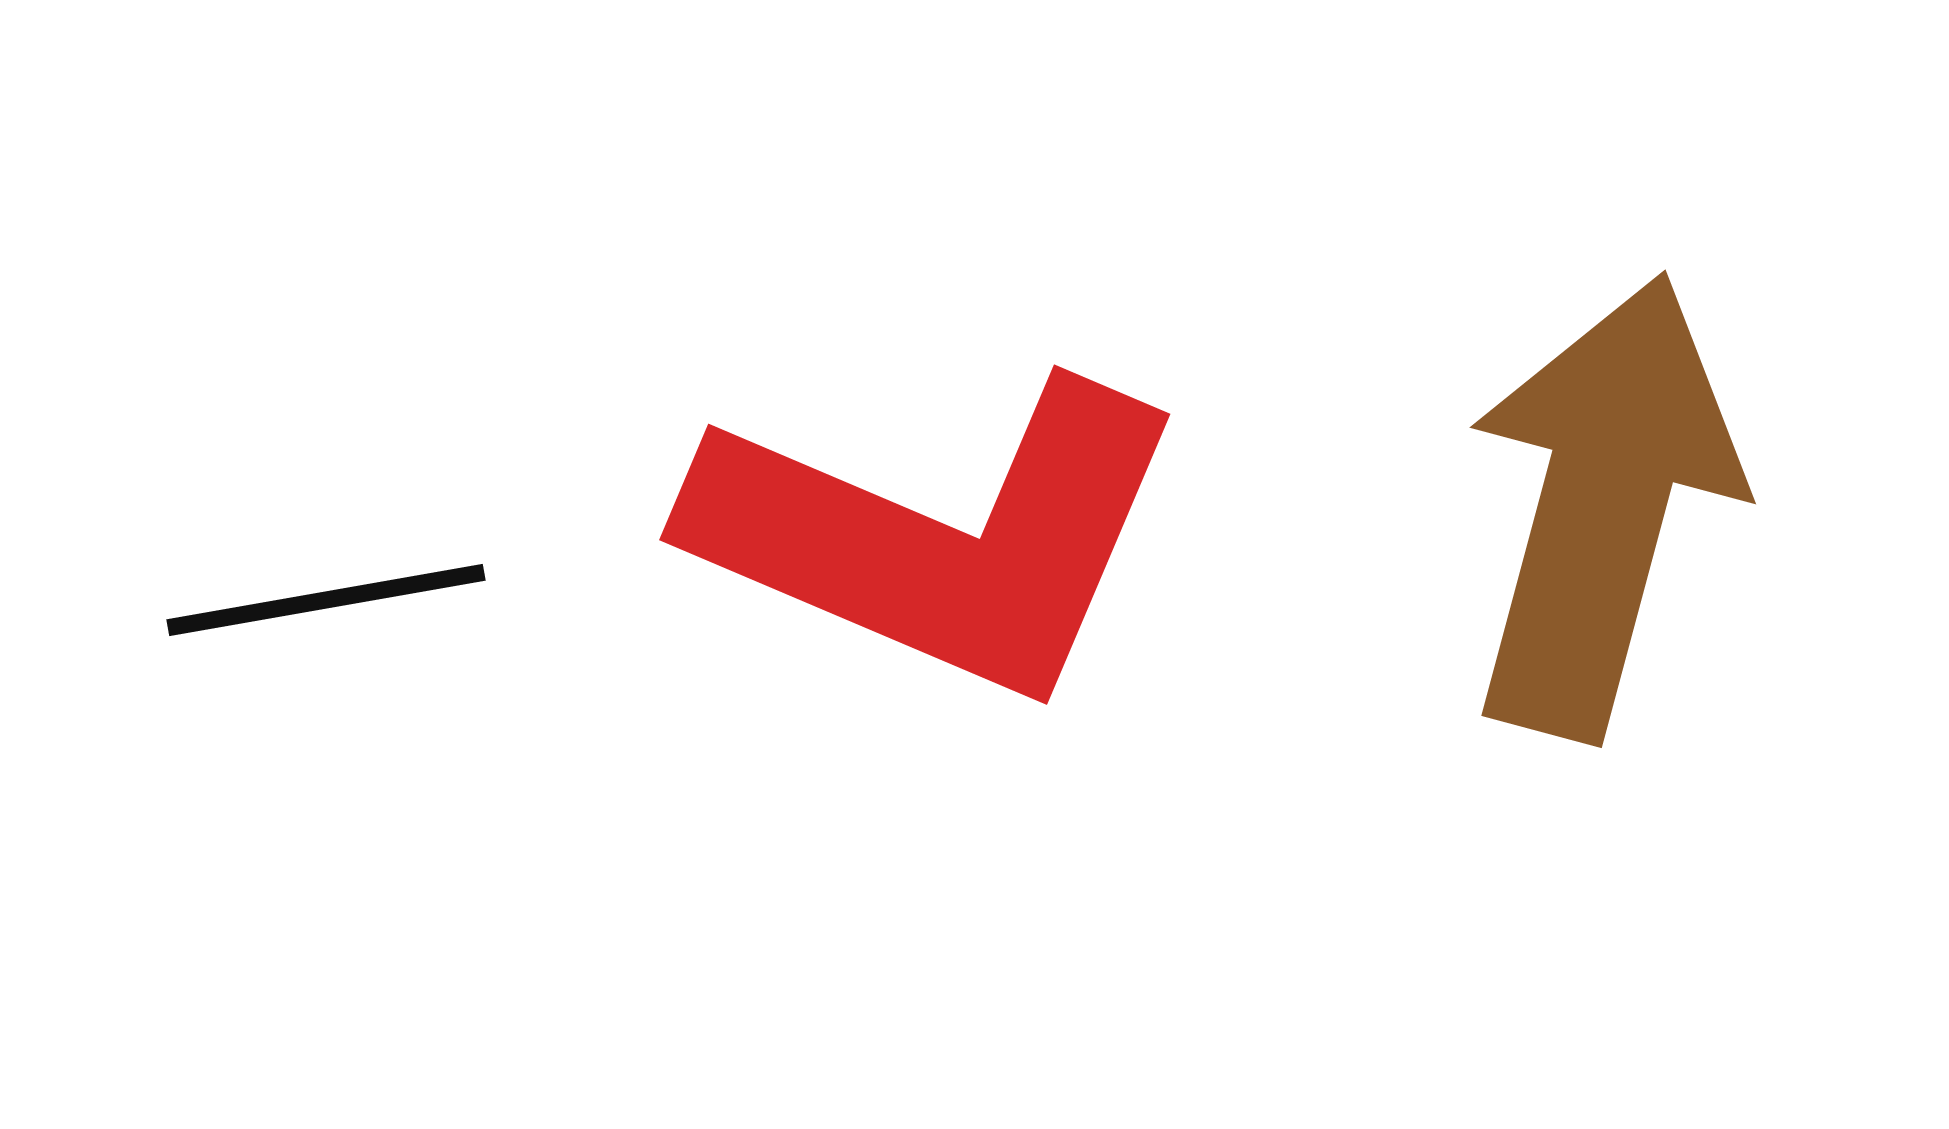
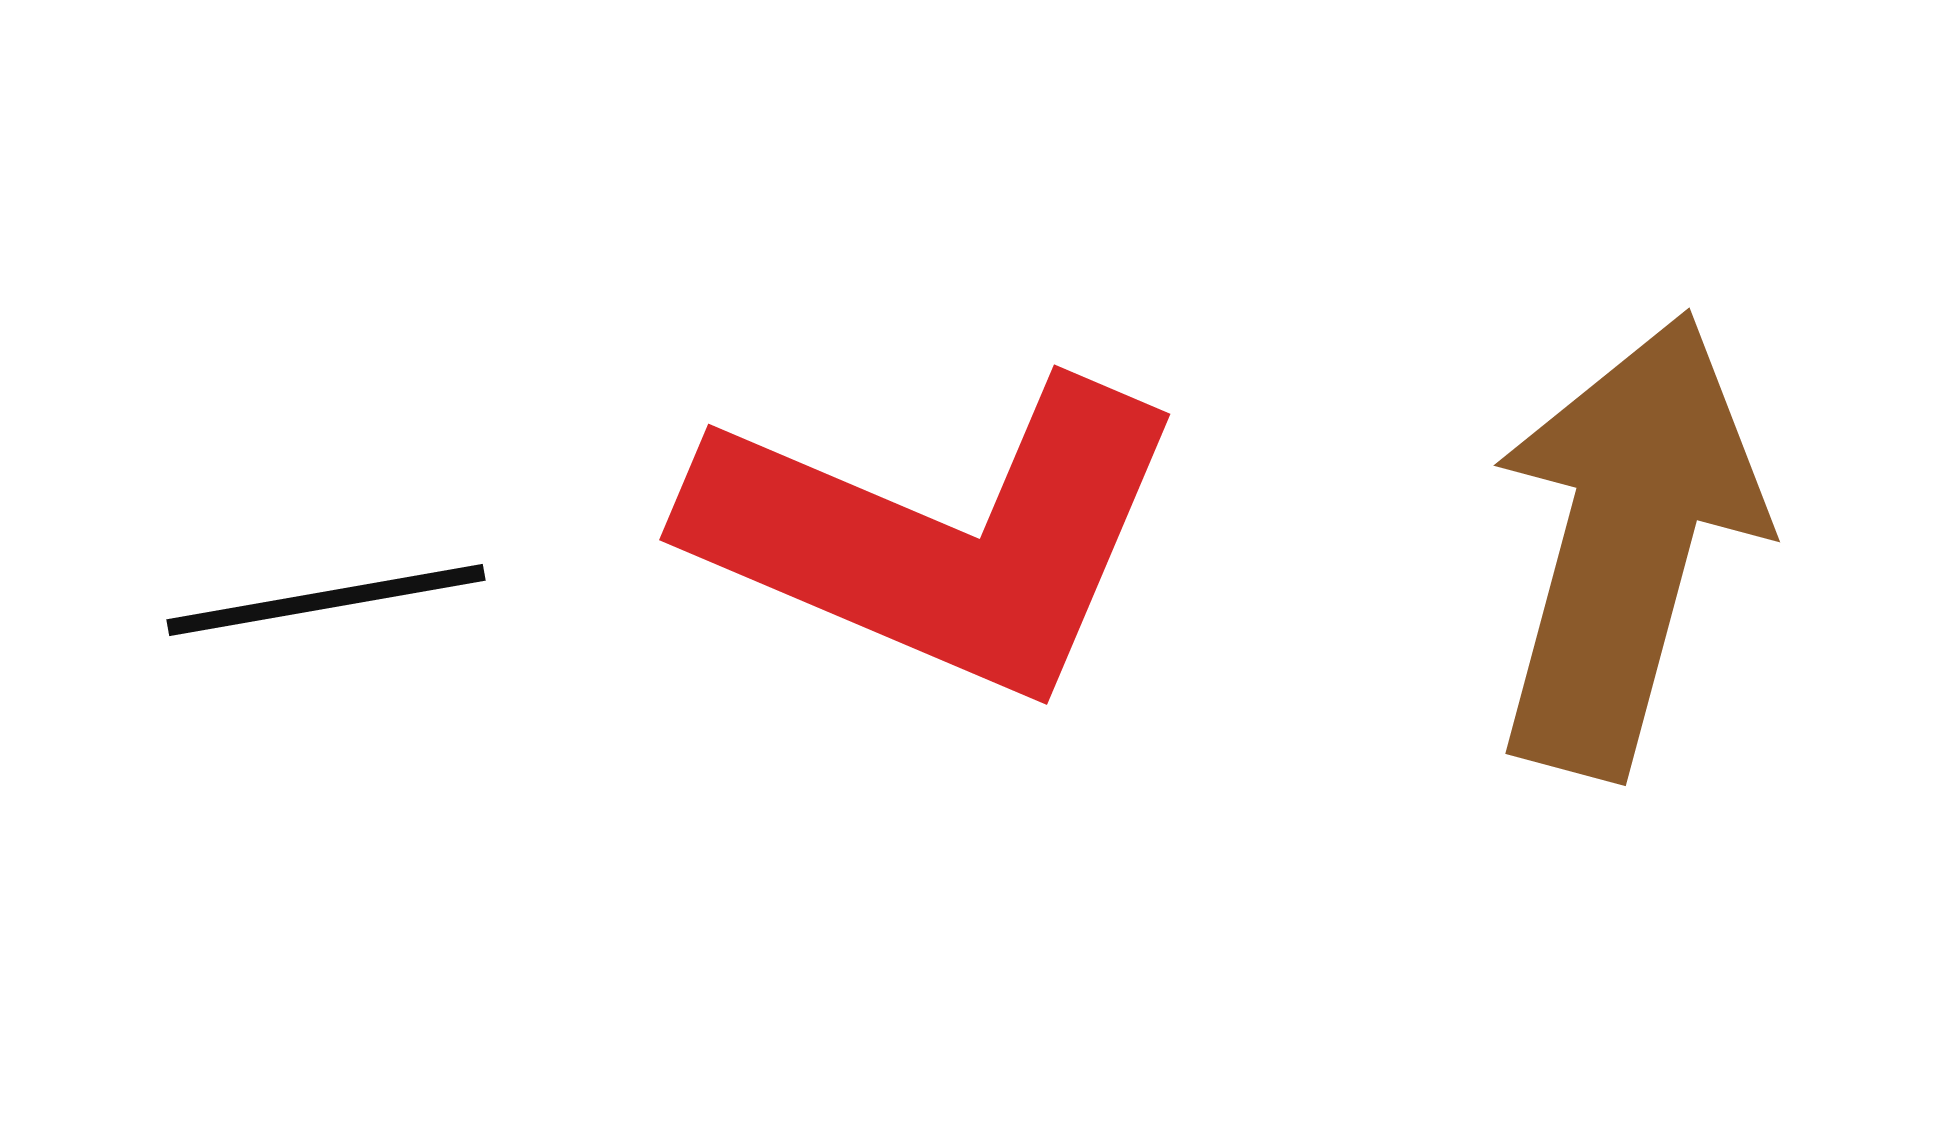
brown arrow: moved 24 px right, 38 px down
